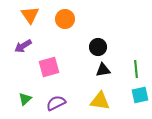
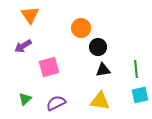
orange circle: moved 16 px right, 9 px down
